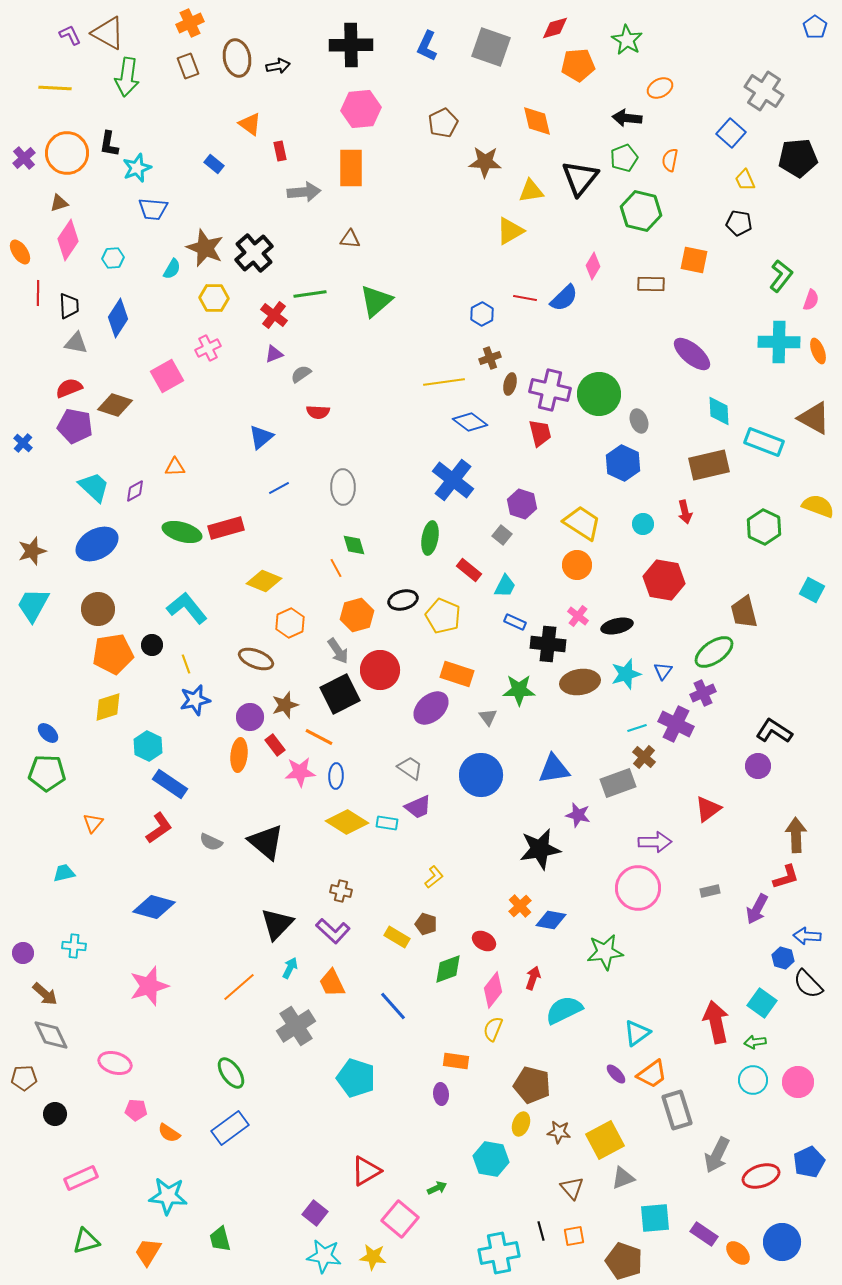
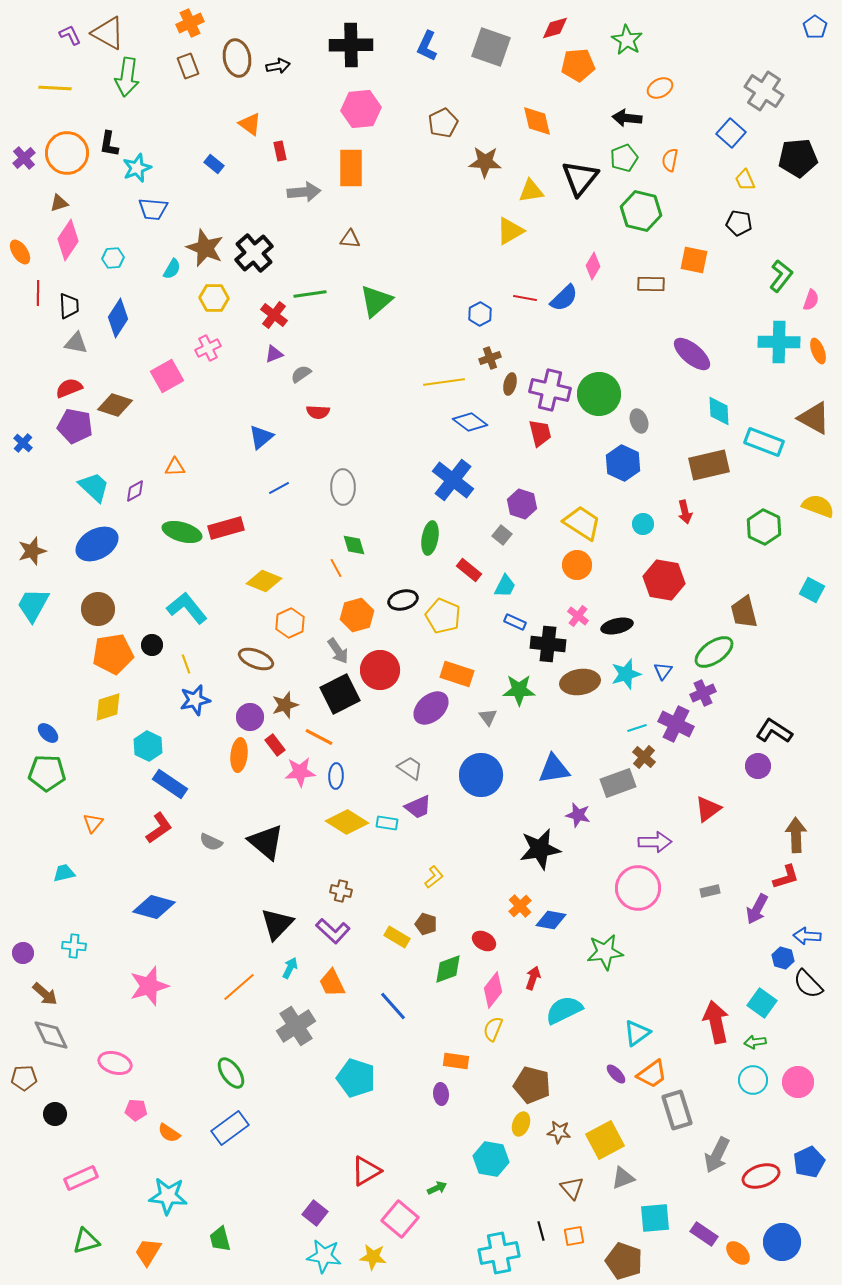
blue hexagon at (482, 314): moved 2 px left
